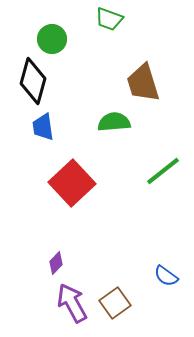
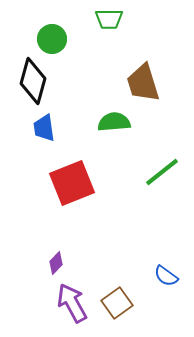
green trapezoid: rotated 20 degrees counterclockwise
blue trapezoid: moved 1 px right, 1 px down
green line: moved 1 px left, 1 px down
red square: rotated 21 degrees clockwise
brown square: moved 2 px right
